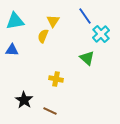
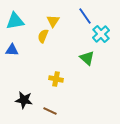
black star: rotated 24 degrees counterclockwise
